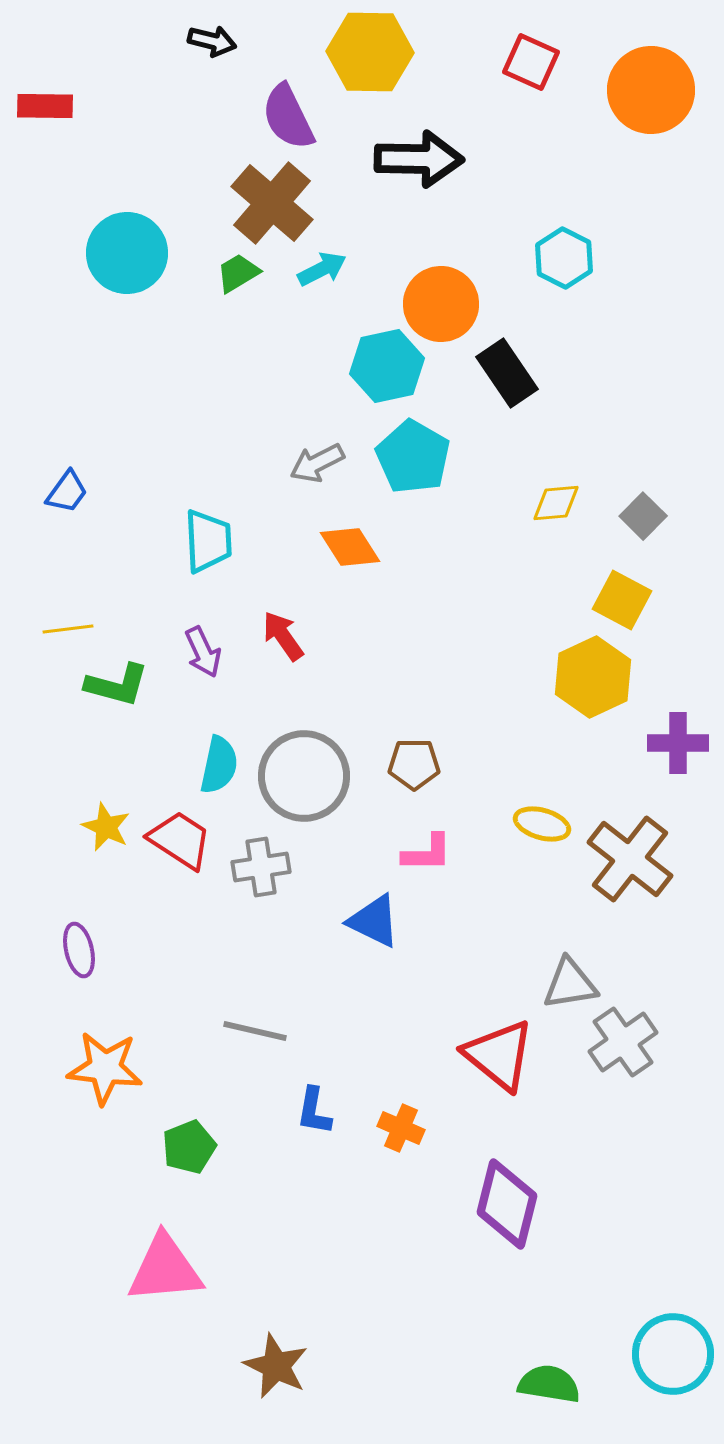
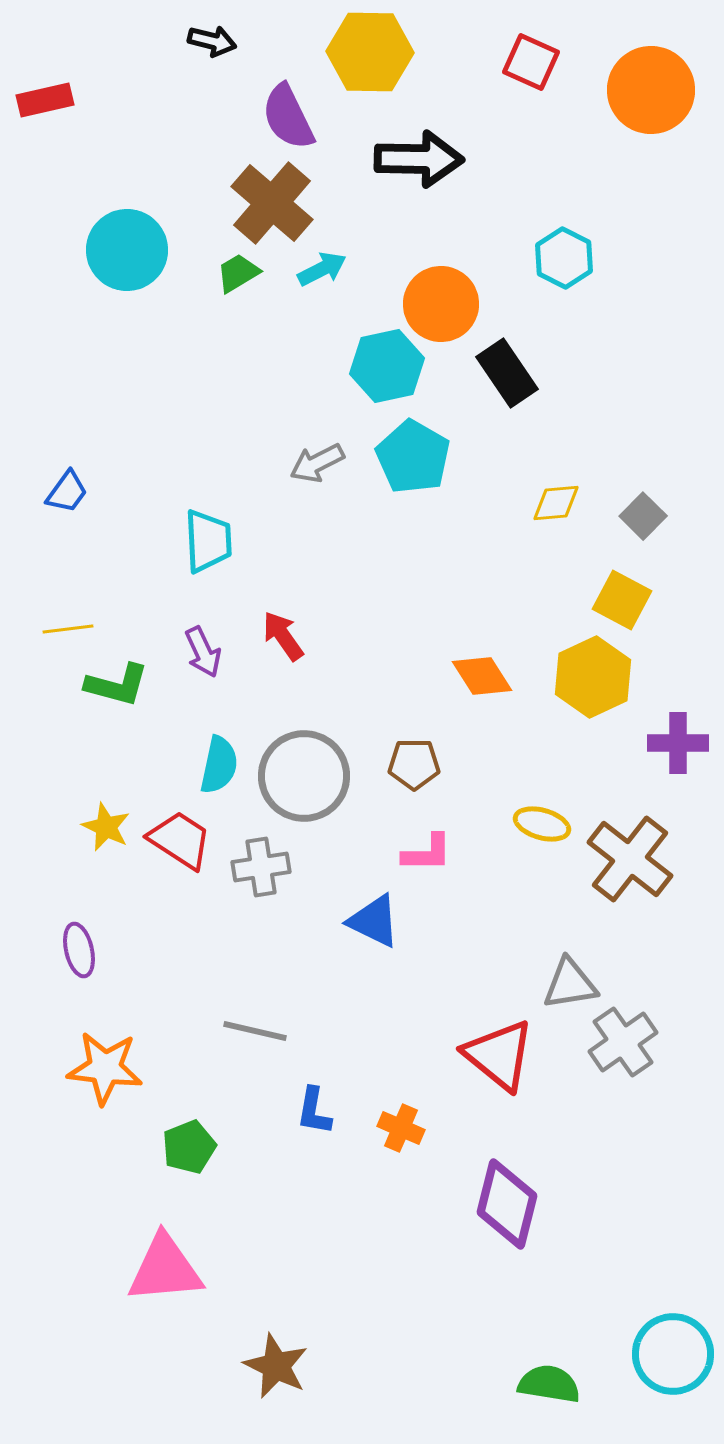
red rectangle at (45, 106): moved 6 px up; rotated 14 degrees counterclockwise
cyan circle at (127, 253): moved 3 px up
orange diamond at (350, 547): moved 132 px right, 129 px down
